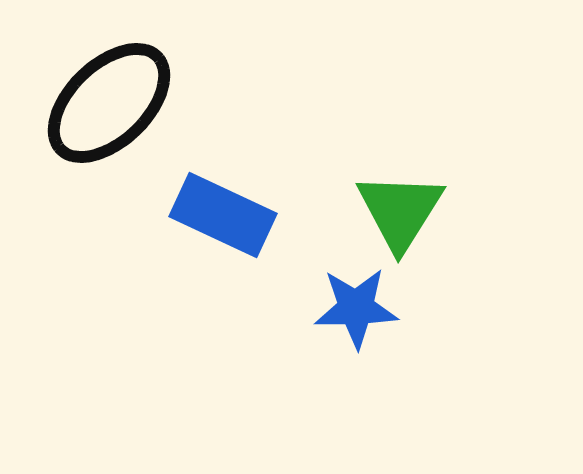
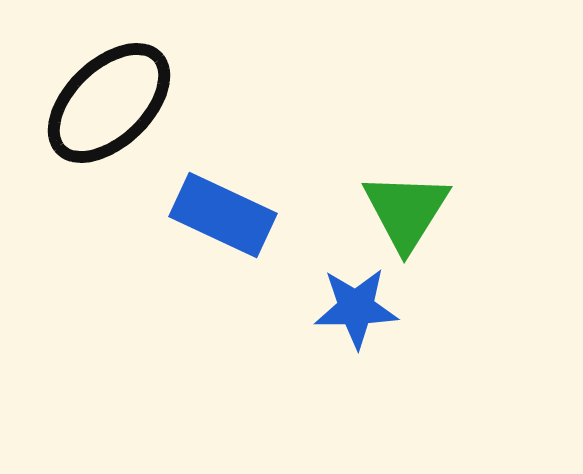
green triangle: moved 6 px right
